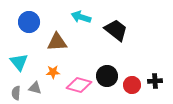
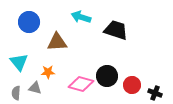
black trapezoid: rotated 20 degrees counterclockwise
orange star: moved 5 px left
black cross: moved 12 px down; rotated 24 degrees clockwise
pink diamond: moved 2 px right, 1 px up
